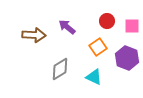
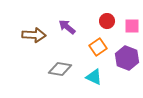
gray diamond: rotated 40 degrees clockwise
